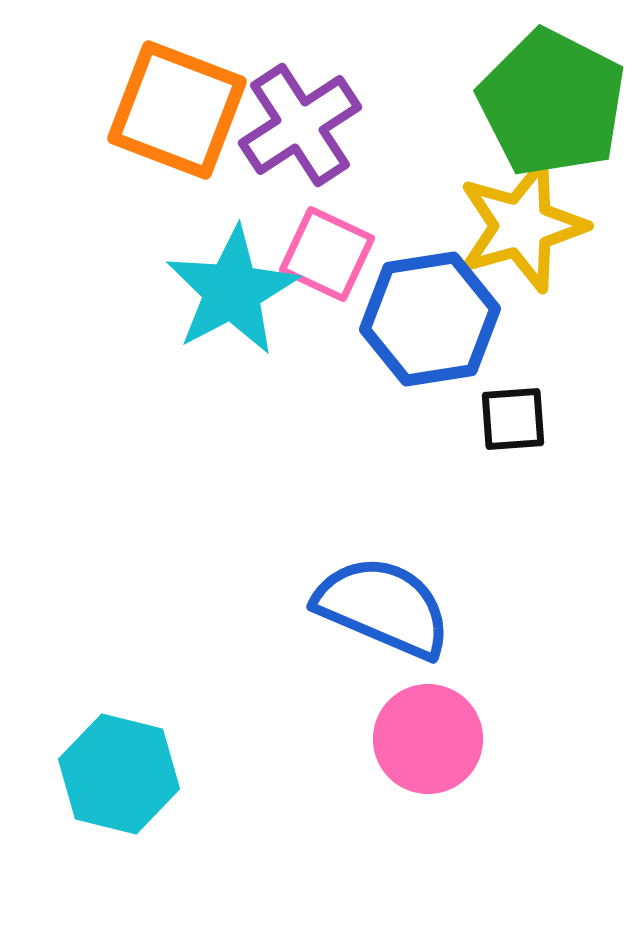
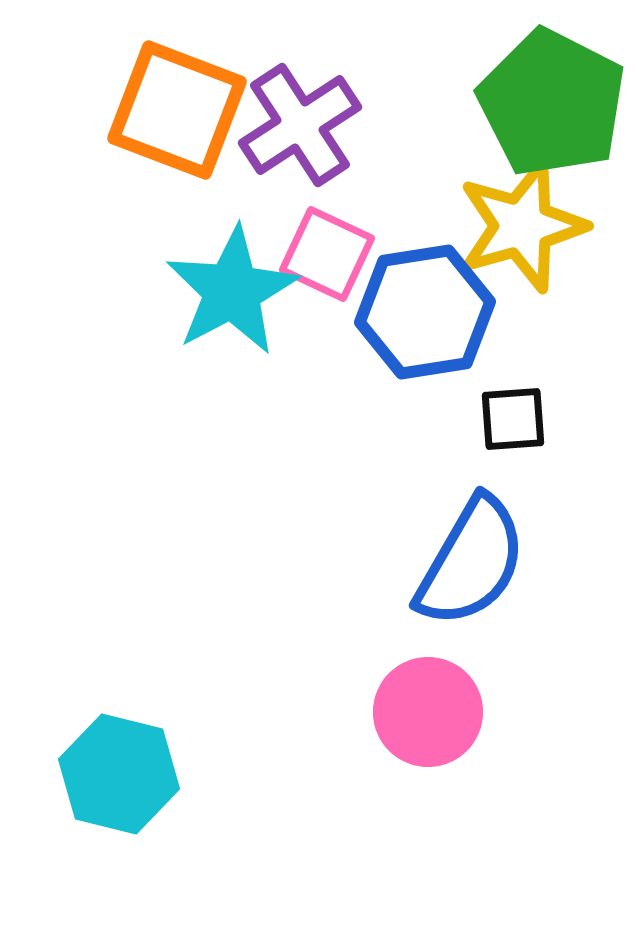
blue hexagon: moved 5 px left, 7 px up
blue semicircle: moved 88 px right, 45 px up; rotated 97 degrees clockwise
pink circle: moved 27 px up
